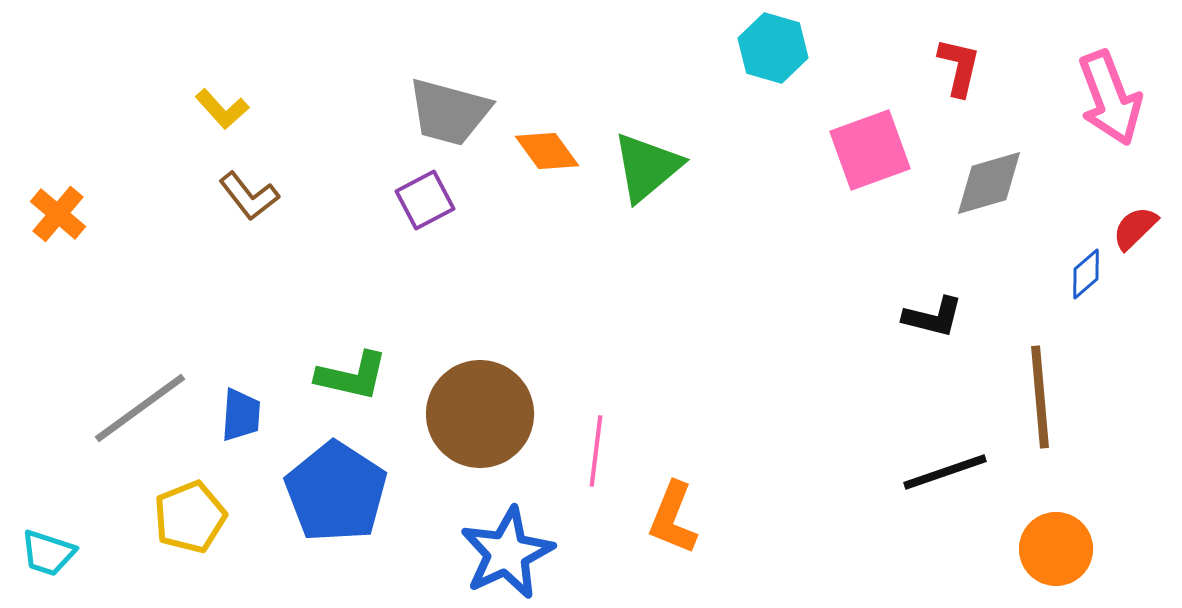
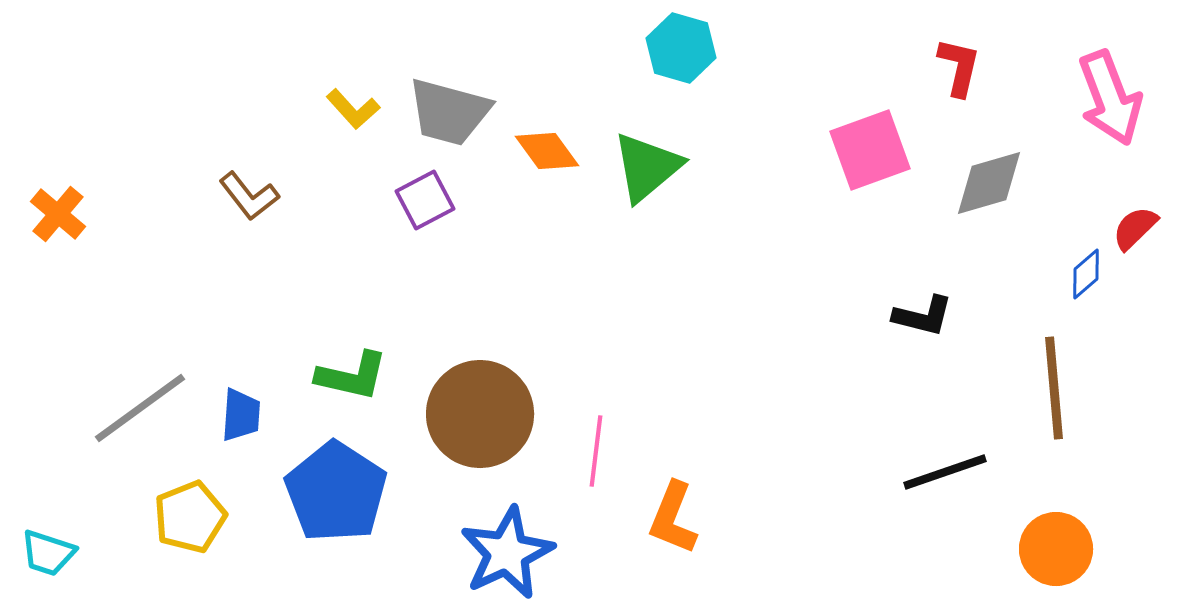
cyan hexagon: moved 92 px left
yellow L-shape: moved 131 px right
black L-shape: moved 10 px left, 1 px up
brown line: moved 14 px right, 9 px up
